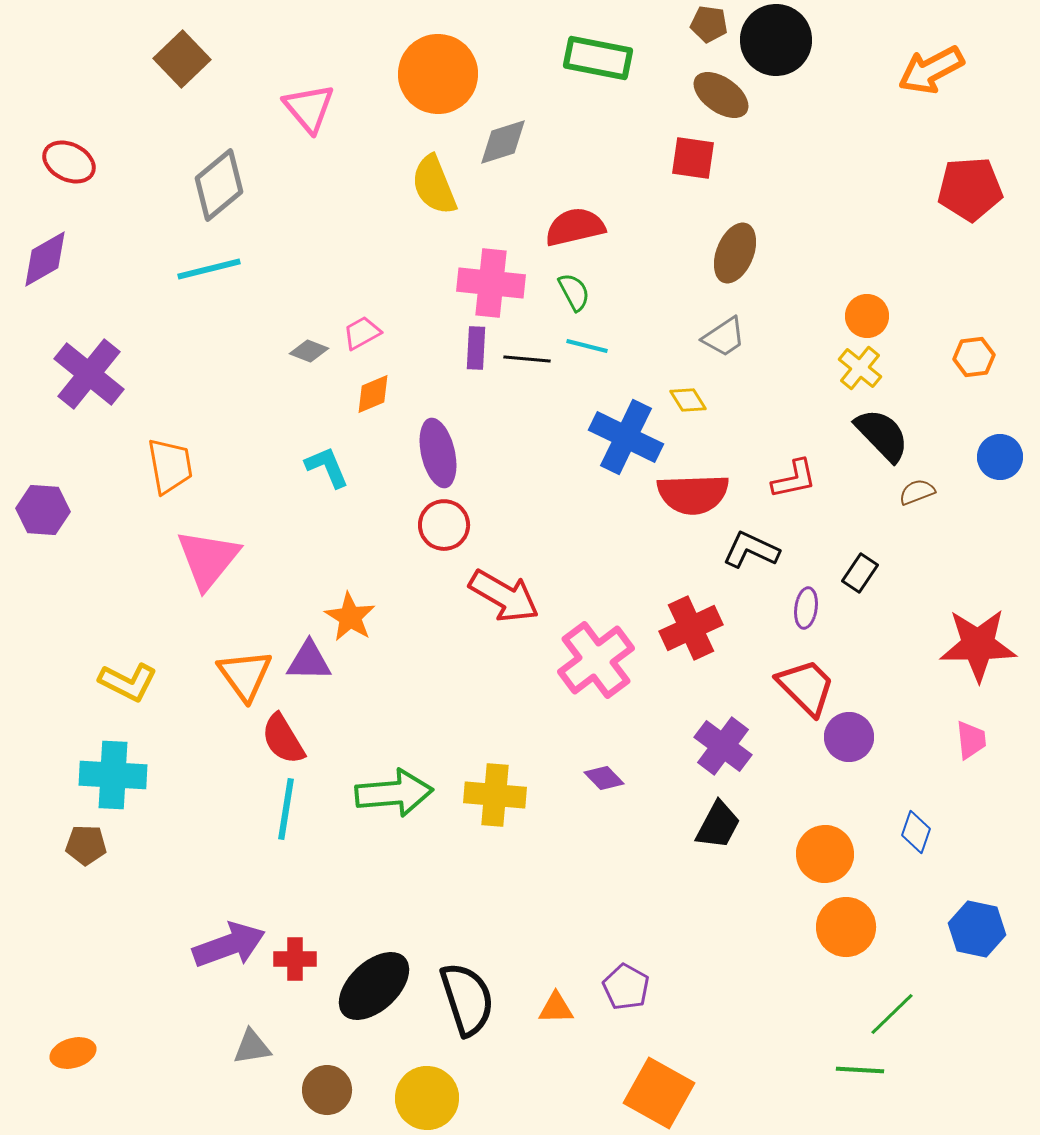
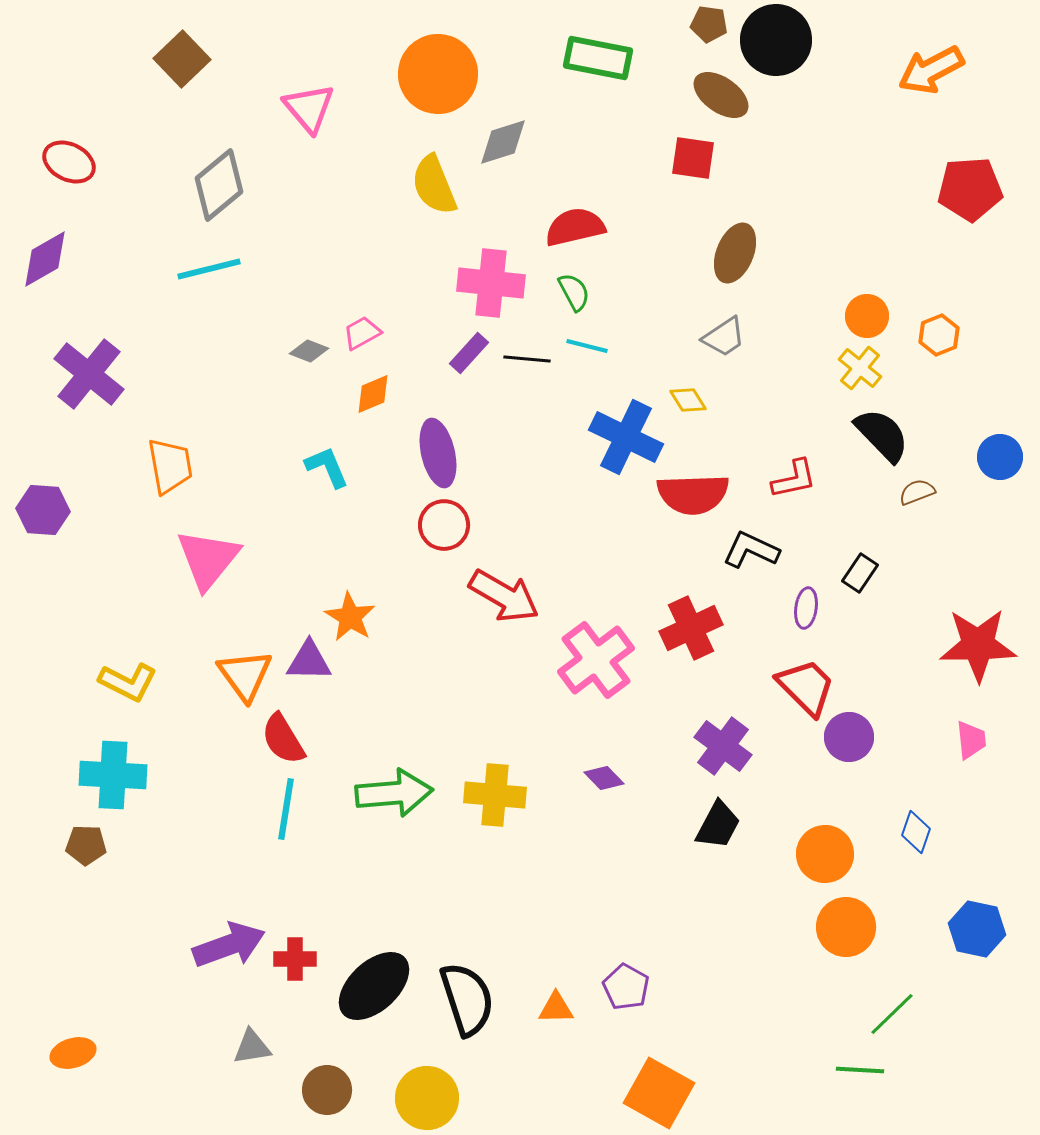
purple rectangle at (476, 348): moved 7 px left, 5 px down; rotated 39 degrees clockwise
orange hexagon at (974, 357): moved 35 px left, 22 px up; rotated 15 degrees counterclockwise
